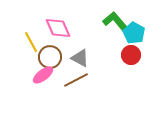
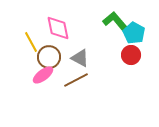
pink diamond: rotated 12 degrees clockwise
brown circle: moved 1 px left
